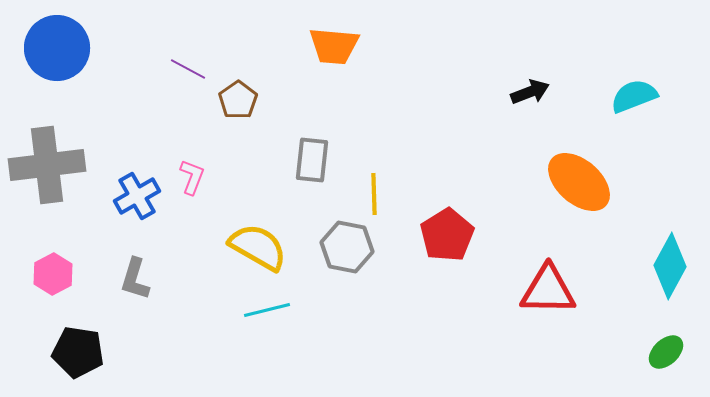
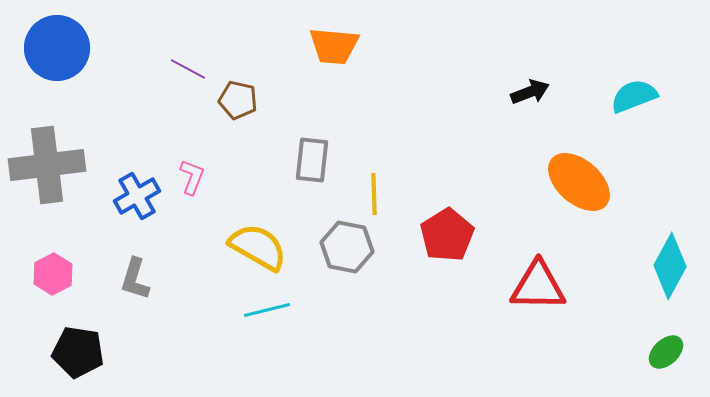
brown pentagon: rotated 24 degrees counterclockwise
red triangle: moved 10 px left, 4 px up
